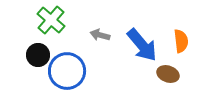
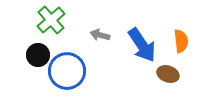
green cross: rotated 8 degrees clockwise
blue arrow: rotated 6 degrees clockwise
